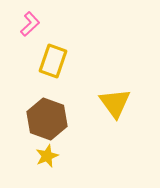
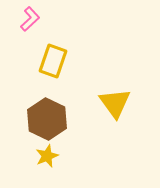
pink L-shape: moved 5 px up
brown hexagon: rotated 6 degrees clockwise
